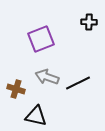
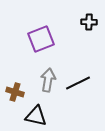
gray arrow: moved 1 px right, 3 px down; rotated 80 degrees clockwise
brown cross: moved 1 px left, 3 px down
